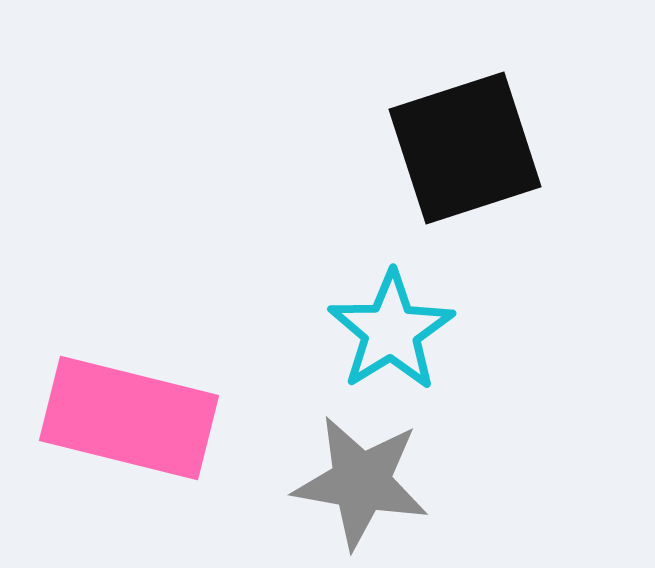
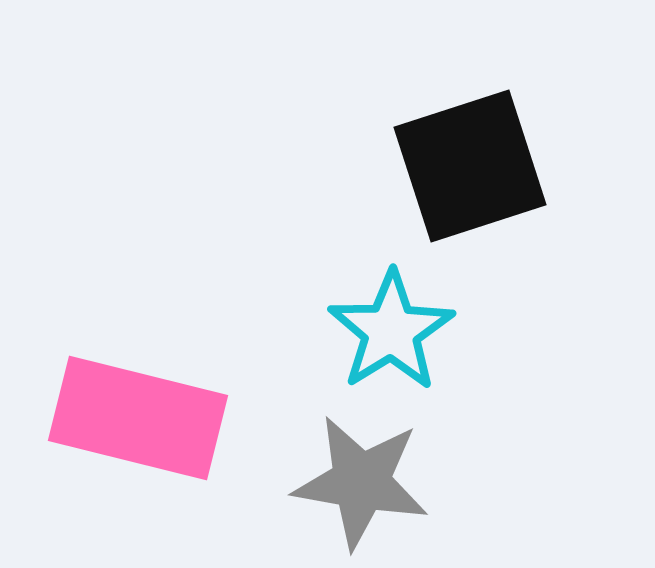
black square: moved 5 px right, 18 px down
pink rectangle: moved 9 px right
